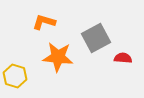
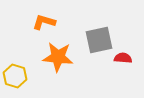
gray square: moved 3 px right, 2 px down; rotated 16 degrees clockwise
